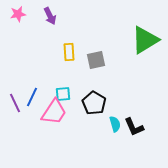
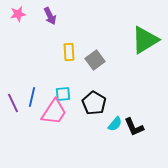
gray square: moved 1 px left; rotated 24 degrees counterclockwise
blue line: rotated 12 degrees counterclockwise
purple line: moved 2 px left
cyan semicircle: rotated 56 degrees clockwise
